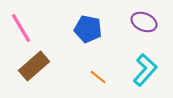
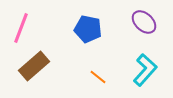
purple ellipse: rotated 20 degrees clockwise
pink line: rotated 52 degrees clockwise
